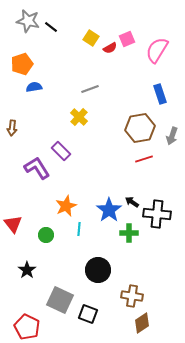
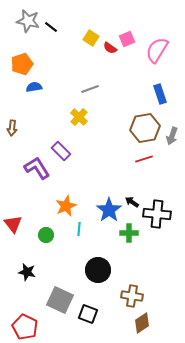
red semicircle: rotated 64 degrees clockwise
brown hexagon: moved 5 px right
black star: moved 2 px down; rotated 24 degrees counterclockwise
red pentagon: moved 2 px left
